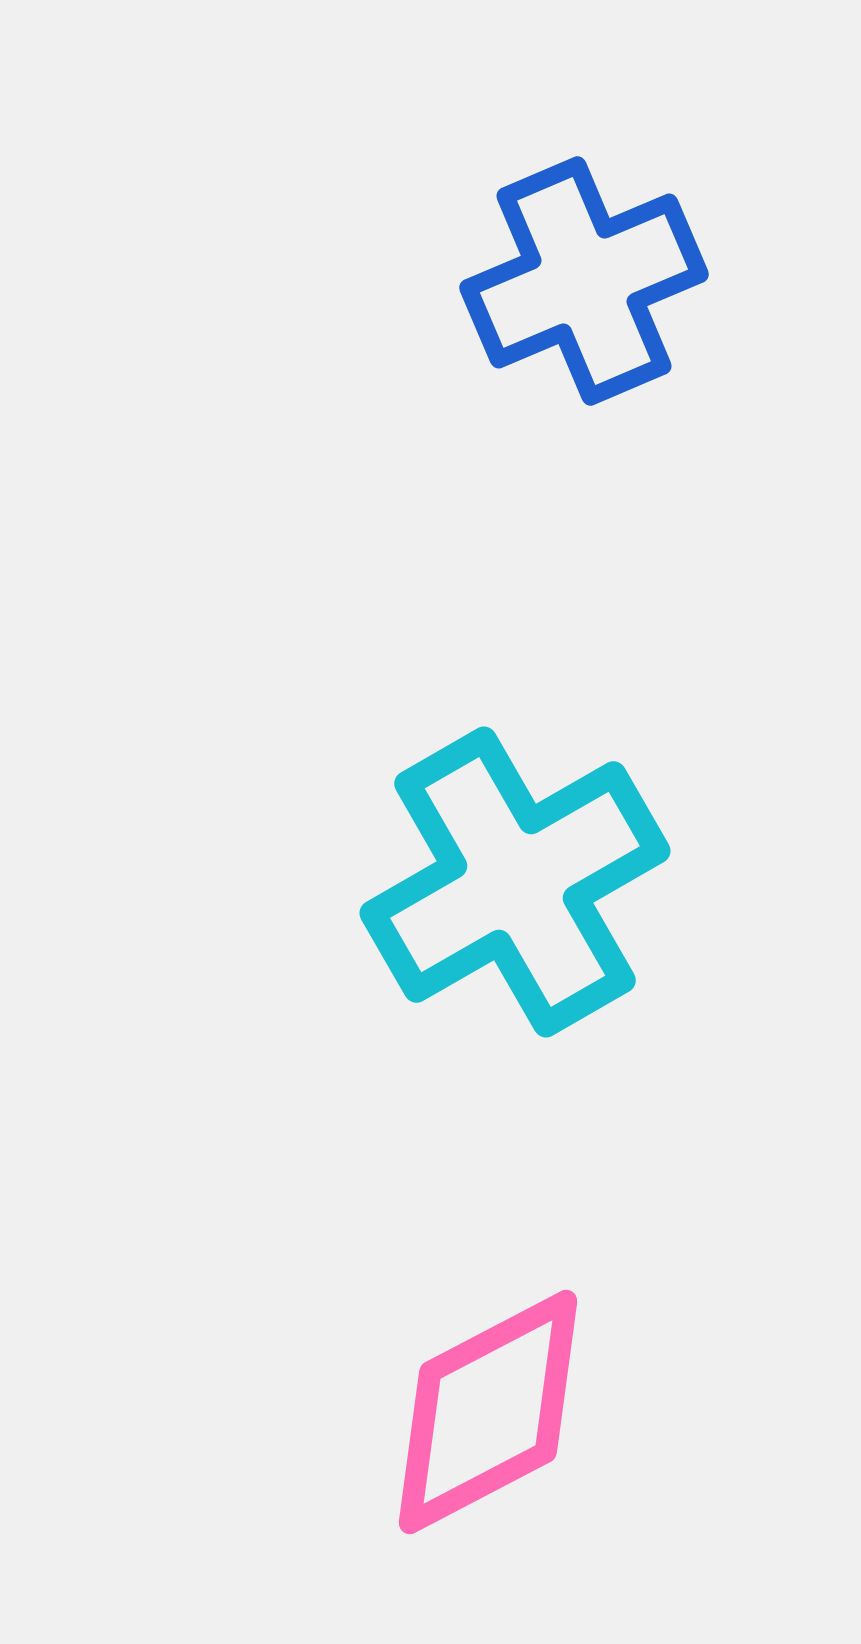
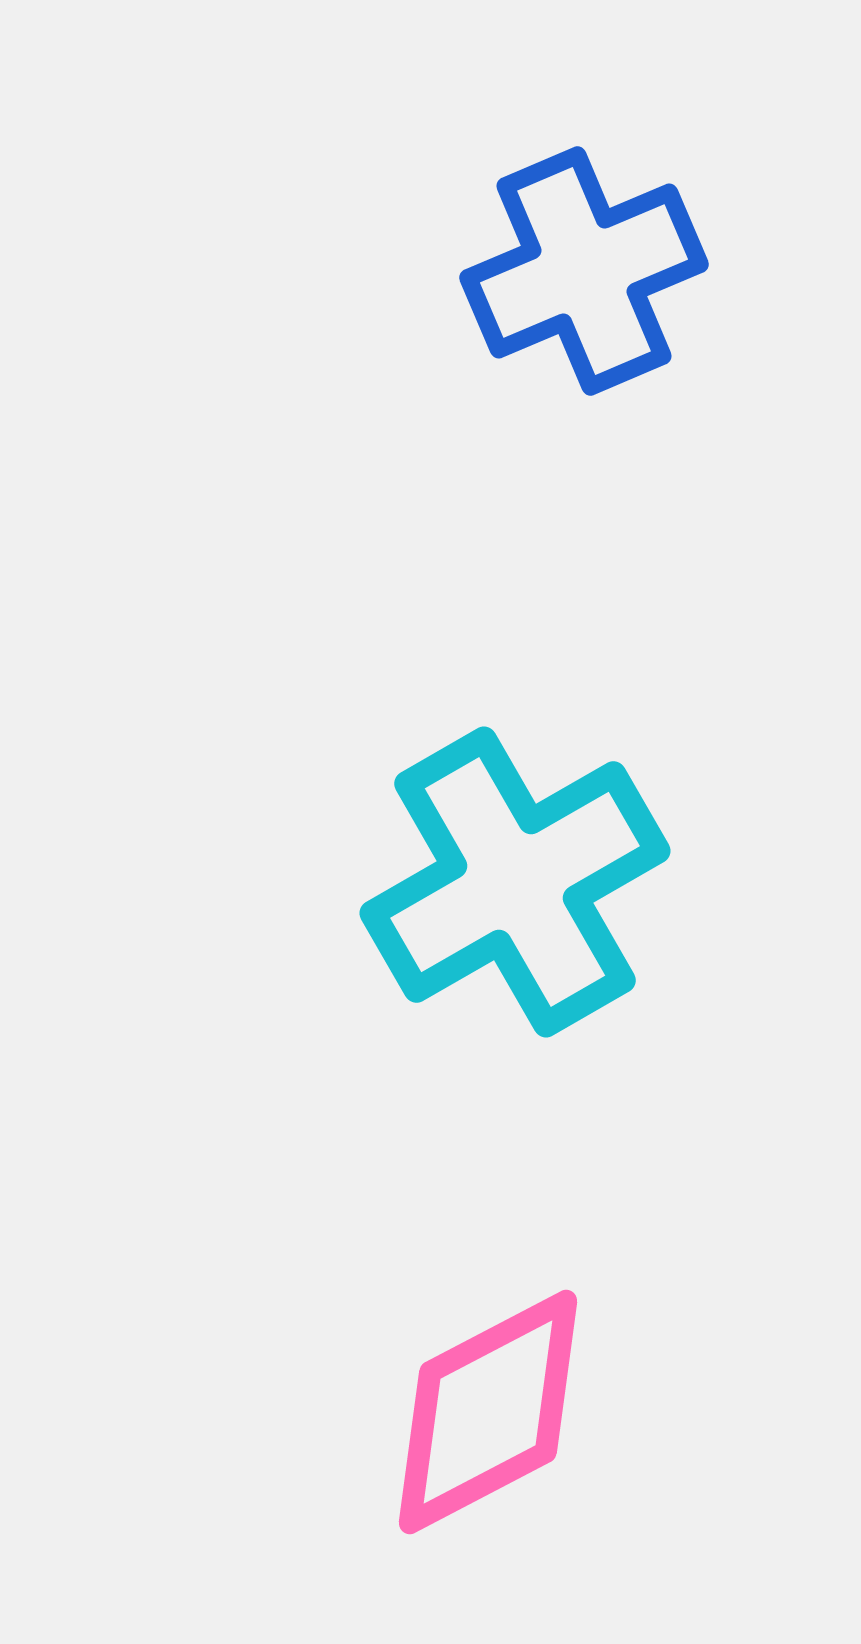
blue cross: moved 10 px up
